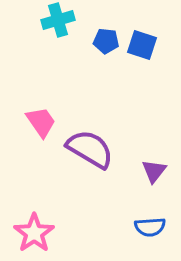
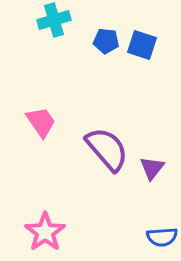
cyan cross: moved 4 px left
purple semicircle: moved 17 px right; rotated 18 degrees clockwise
purple triangle: moved 2 px left, 3 px up
blue semicircle: moved 12 px right, 10 px down
pink star: moved 11 px right, 1 px up
